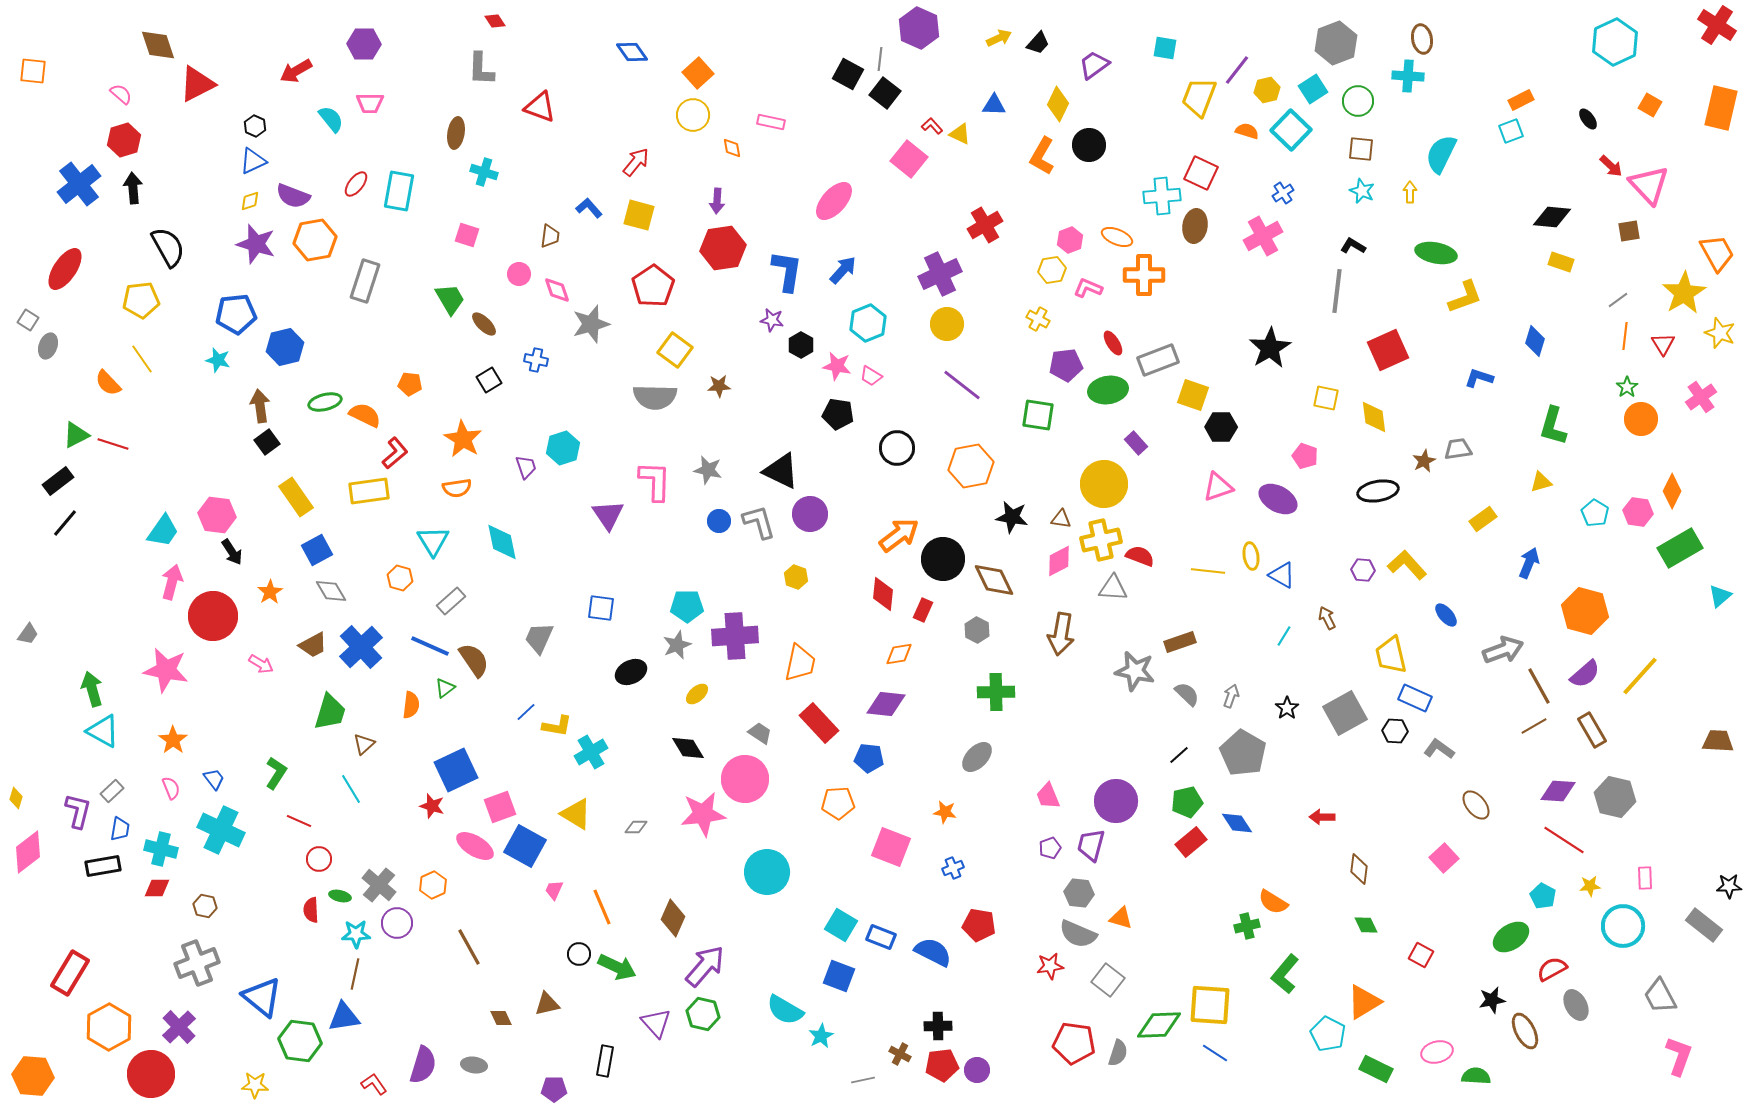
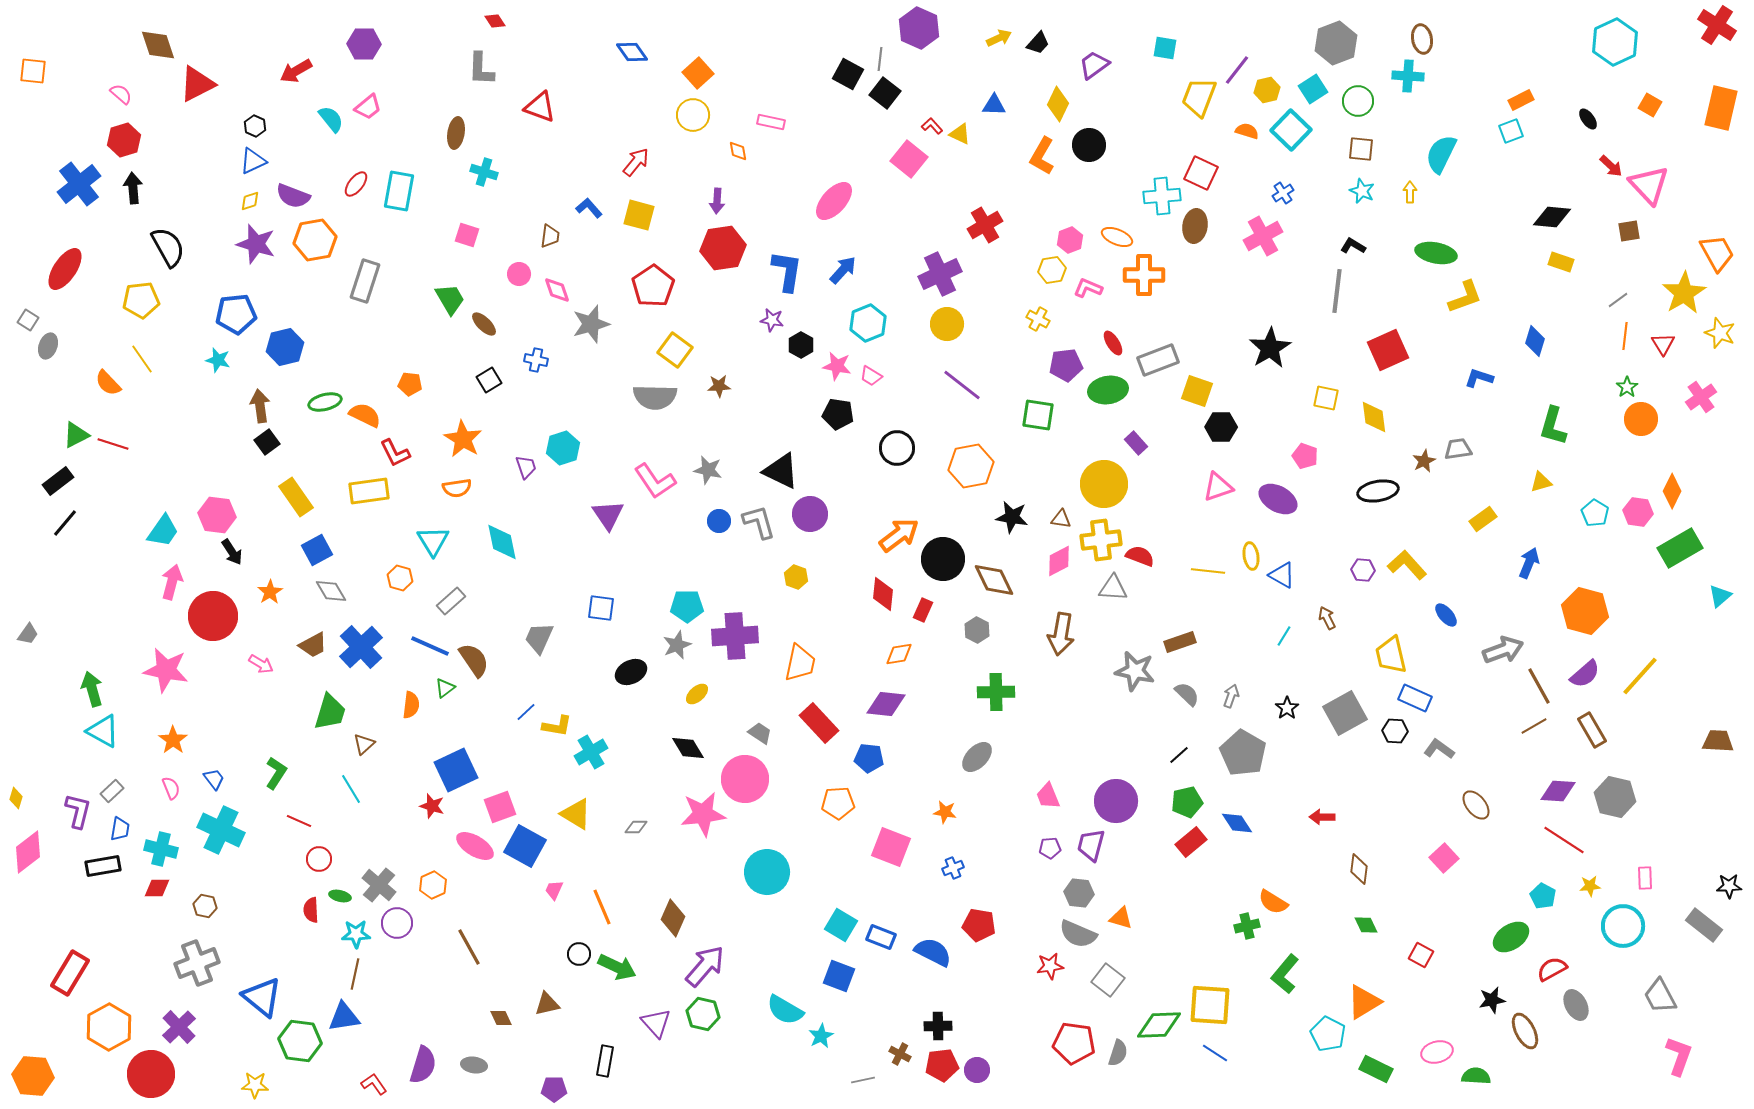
pink trapezoid at (370, 103): moved 2 px left, 4 px down; rotated 40 degrees counterclockwise
orange diamond at (732, 148): moved 6 px right, 3 px down
yellow square at (1193, 395): moved 4 px right, 4 px up
red L-shape at (395, 453): rotated 104 degrees clockwise
pink L-shape at (655, 481): rotated 144 degrees clockwise
yellow cross at (1101, 540): rotated 6 degrees clockwise
purple pentagon at (1050, 848): rotated 15 degrees clockwise
